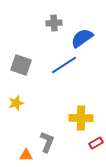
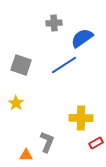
yellow star: rotated 21 degrees counterclockwise
